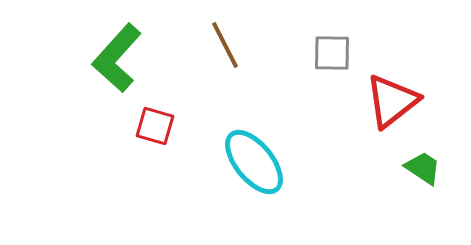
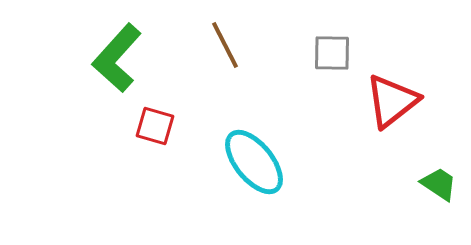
green trapezoid: moved 16 px right, 16 px down
